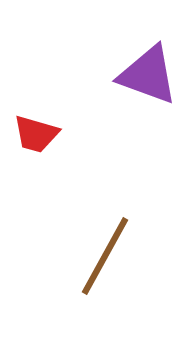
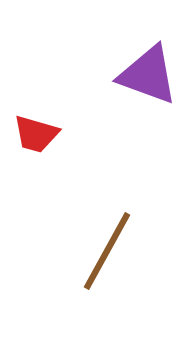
brown line: moved 2 px right, 5 px up
